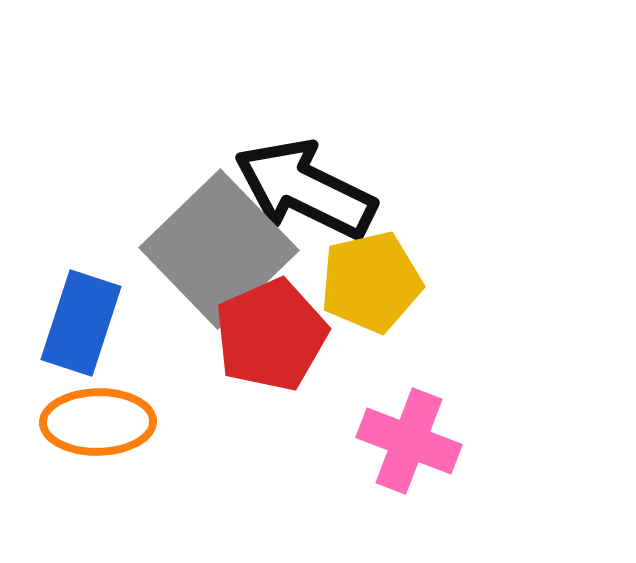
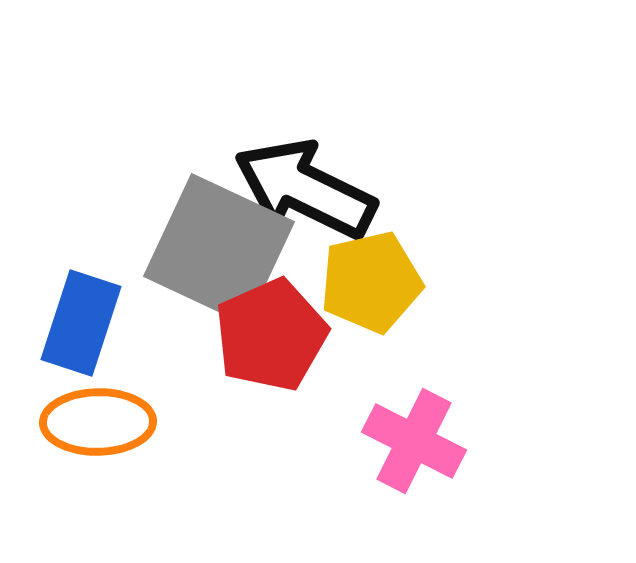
gray square: rotated 21 degrees counterclockwise
pink cross: moved 5 px right; rotated 6 degrees clockwise
